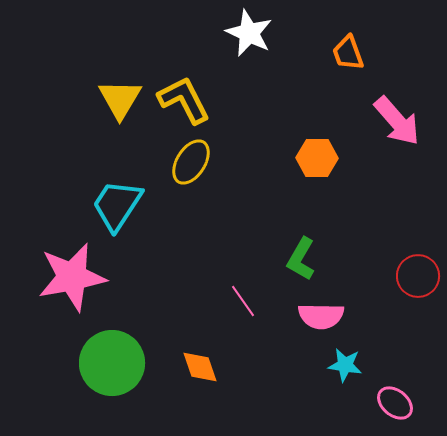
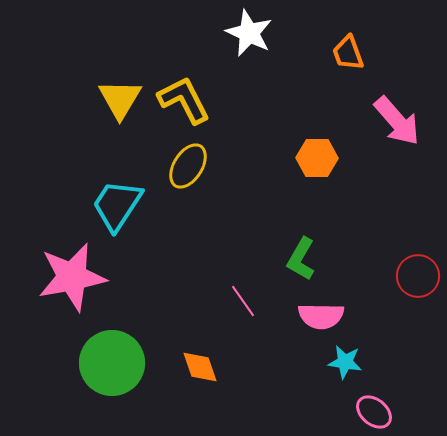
yellow ellipse: moved 3 px left, 4 px down
cyan star: moved 3 px up
pink ellipse: moved 21 px left, 9 px down
